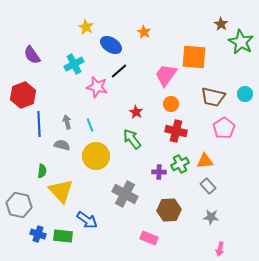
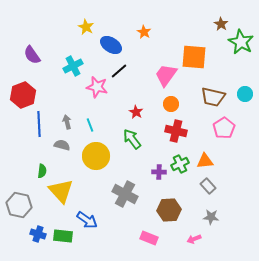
cyan cross: moved 1 px left, 2 px down
pink arrow: moved 26 px left, 10 px up; rotated 56 degrees clockwise
